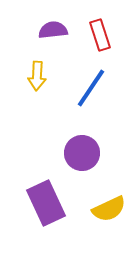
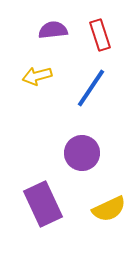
yellow arrow: rotated 72 degrees clockwise
purple rectangle: moved 3 px left, 1 px down
